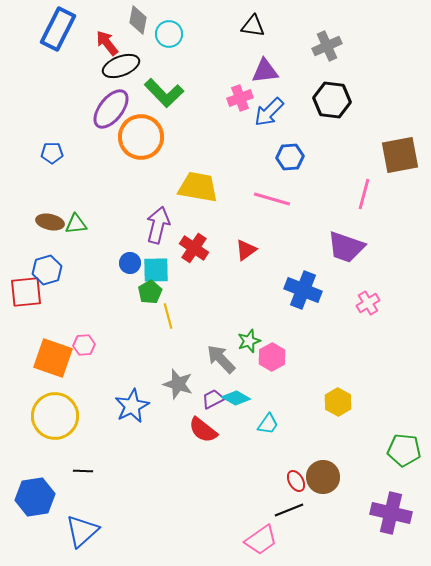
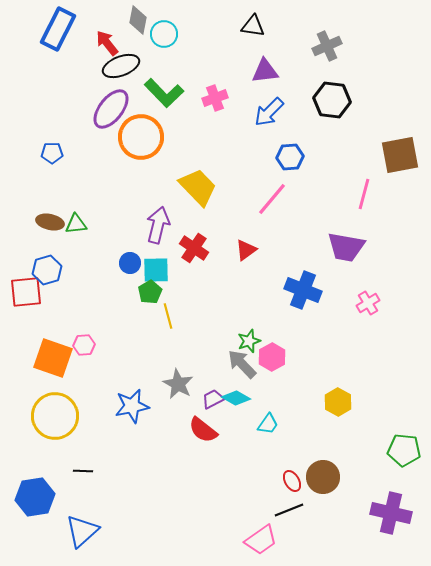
cyan circle at (169, 34): moved 5 px left
pink cross at (240, 98): moved 25 px left
yellow trapezoid at (198, 187): rotated 36 degrees clockwise
pink line at (272, 199): rotated 66 degrees counterclockwise
purple trapezoid at (346, 247): rotated 9 degrees counterclockwise
gray arrow at (221, 359): moved 21 px right, 5 px down
gray star at (178, 384): rotated 12 degrees clockwise
blue star at (132, 406): rotated 16 degrees clockwise
red ellipse at (296, 481): moved 4 px left
